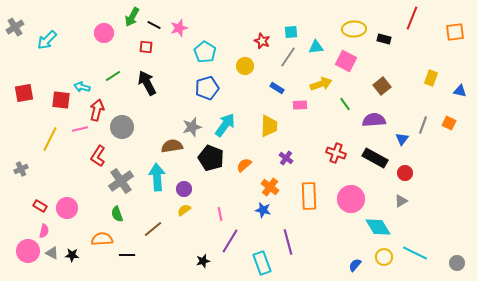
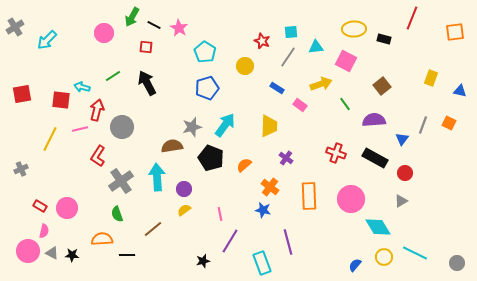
pink star at (179, 28): rotated 24 degrees counterclockwise
red square at (24, 93): moved 2 px left, 1 px down
pink rectangle at (300, 105): rotated 40 degrees clockwise
